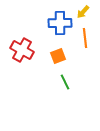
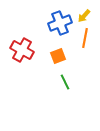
yellow arrow: moved 1 px right, 4 px down
blue cross: rotated 20 degrees counterclockwise
orange line: rotated 18 degrees clockwise
